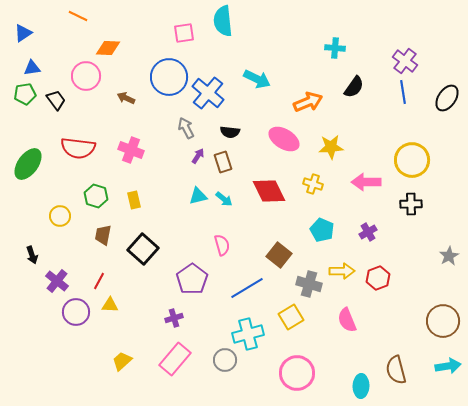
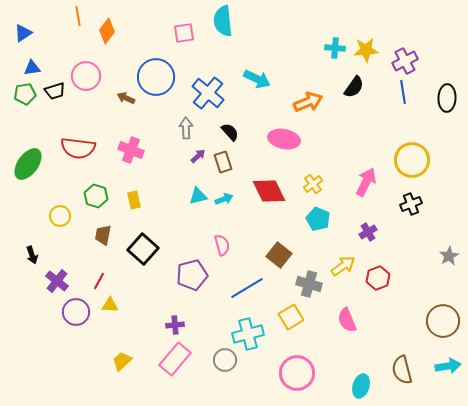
orange line at (78, 16): rotated 54 degrees clockwise
orange diamond at (108, 48): moved 1 px left, 17 px up; rotated 55 degrees counterclockwise
purple cross at (405, 61): rotated 25 degrees clockwise
blue circle at (169, 77): moved 13 px left
black ellipse at (447, 98): rotated 32 degrees counterclockwise
black trapezoid at (56, 100): moved 1 px left, 9 px up; rotated 110 degrees clockwise
gray arrow at (186, 128): rotated 25 degrees clockwise
black semicircle at (230, 132): rotated 138 degrees counterclockwise
pink ellipse at (284, 139): rotated 20 degrees counterclockwise
yellow star at (331, 147): moved 35 px right, 97 px up
purple arrow at (198, 156): rotated 14 degrees clockwise
pink arrow at (366, 182): rotated 116 degrees clockwise
yellow cross at (313, 184): rotated 36 degrees clockwise
cyan arrow at (224, 199): rotated 60 degrees counterclockwise
black cross at (411, 204): rotated 20 degrees counterclockwise
cyan pentagon at (322, 230): moved 4 px left, 11 px up
yellow arrow at (342, 271): moved 1 px right, 5 px up; rotated 35 degrees counterclockwise
purple pentagon at (192, 279): moved 4 px up; rotated 20 degrees clockwise
purple cross at (174, 318): moved 1 px right, 7 px down; rotated 12 degrees clockwise
brown semicircle at (396, 370): moved 6 px right
cyan ellipse at (361, 386): rotated 15 degrees clockwise
